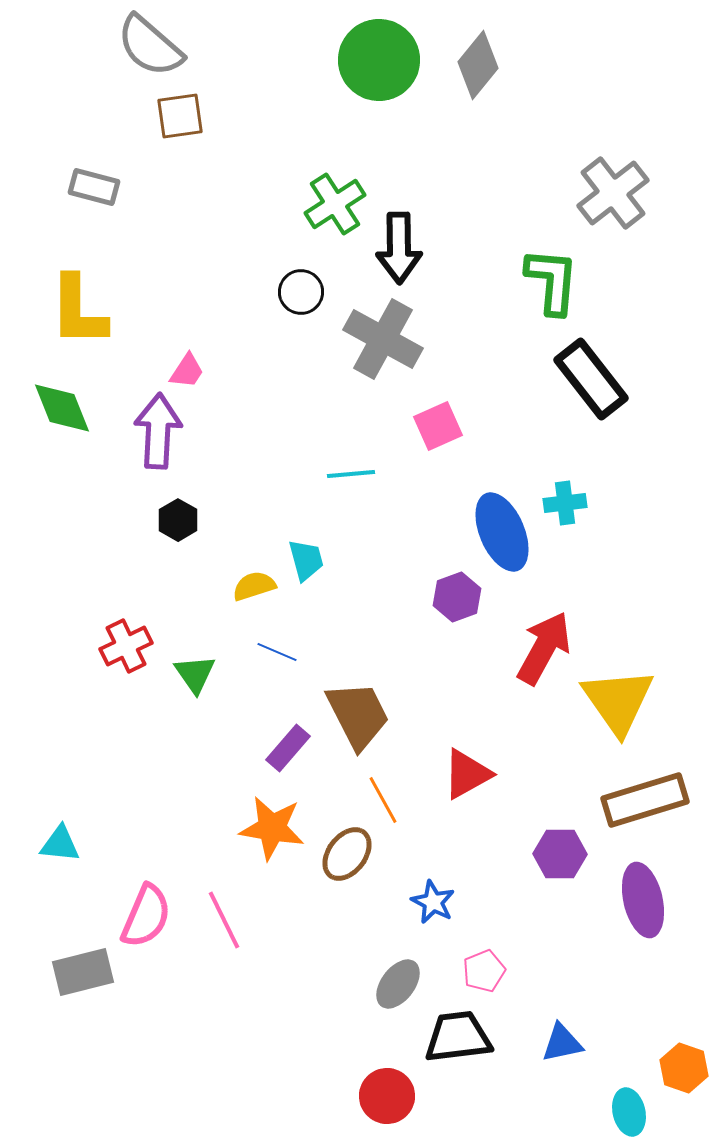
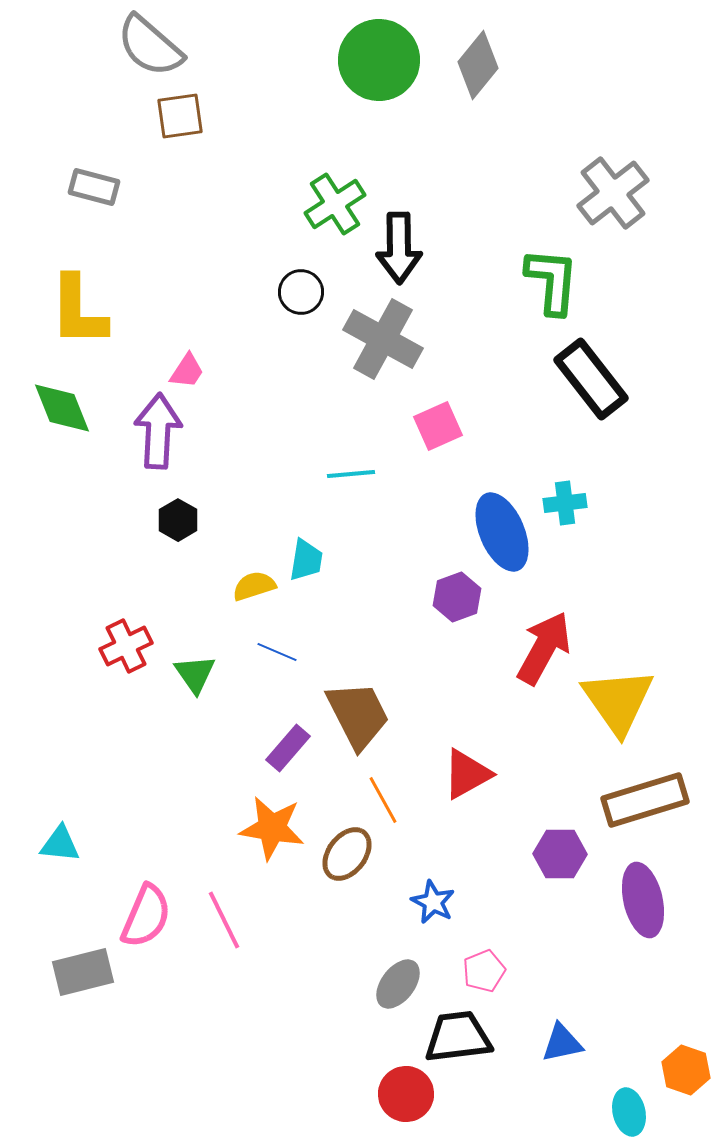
cyan trapezoid at (306, 560): rotated 24 degrees clockwise
orange hexagon at (684, 1068): moved 2 px right, 2 px down
red circle at (387, 1096): moved 19 px right, 2 px up
